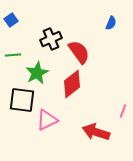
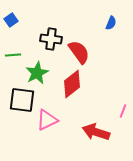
black cross: rotated 30 degrees clockwise
